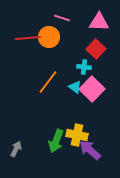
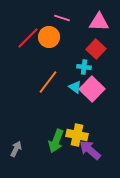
red line: rotated 40 degrees counterclockwise
